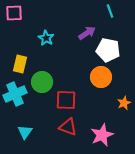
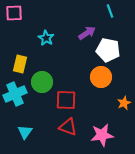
pink star: rotated 15 degrees clockwise
